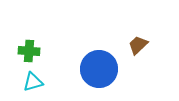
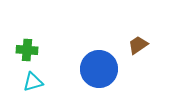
brown trapezoid: rotated 10 degrees clockwise
green cross: moved 2 px left, 1 px up
